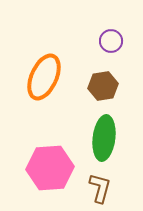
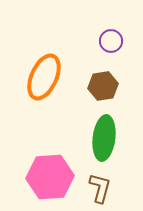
pink hexagon: moved 9 px down
